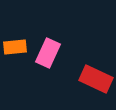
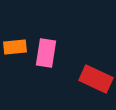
pink rectangle: moved 2 px left; rotated 16 degrees counterclockwise
